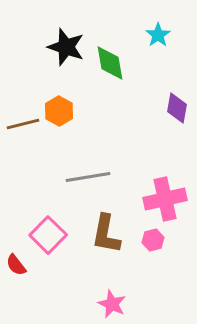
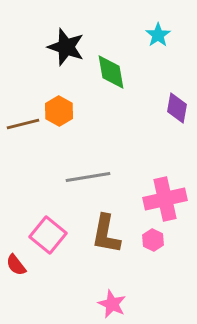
green diamond: moved 1 px right, 9 px down
pink square: rotated 6 degrees counterclockwise
pink hexagon: rotated 20 degrees counterclockwise
